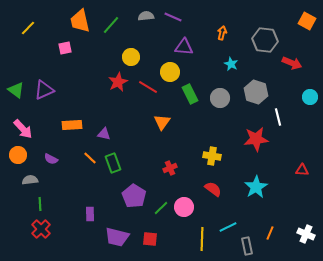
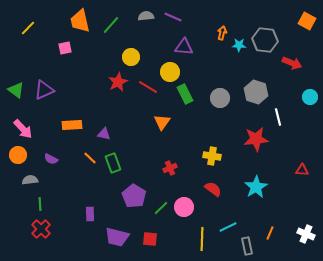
cyan star at (231, 64): moved 8 px right, 19 px up; rotated 24 degrees counterclockwise
green rectangle at (190, 94): moved 5 px left
